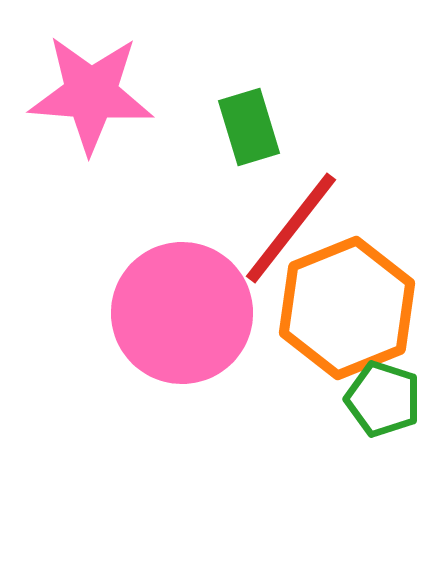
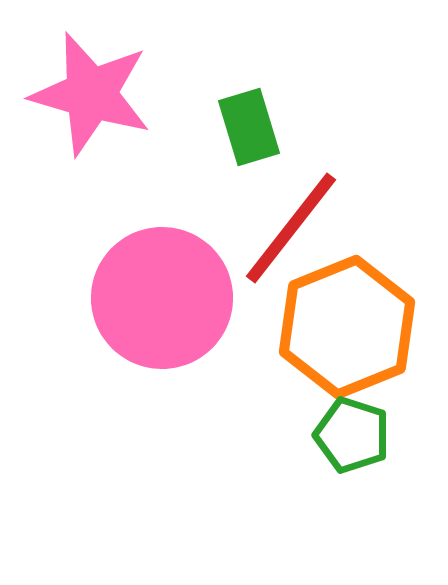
pink star: rotated 12 degrees clockwise
orange hexagon: moved 19 px down
pink circle: moved 20 px left, 15 px up
green pentagon: moved 31 px left, 36 px down
